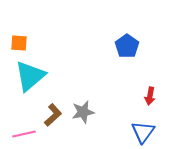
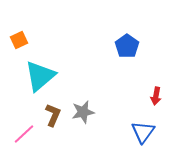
orange square: moved 3 px up; rotated 30 degrees counterclockwise
cyan triangle: moved 10 px right
red arrow: moved 6 px right
brown L-shape: rotated 25 degrees counterclockwise
pink line: rotated 30 degrees counterclockwise
